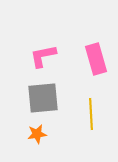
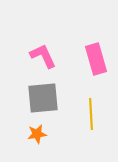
pink L-shape: rotated 76 degrees clockwise
